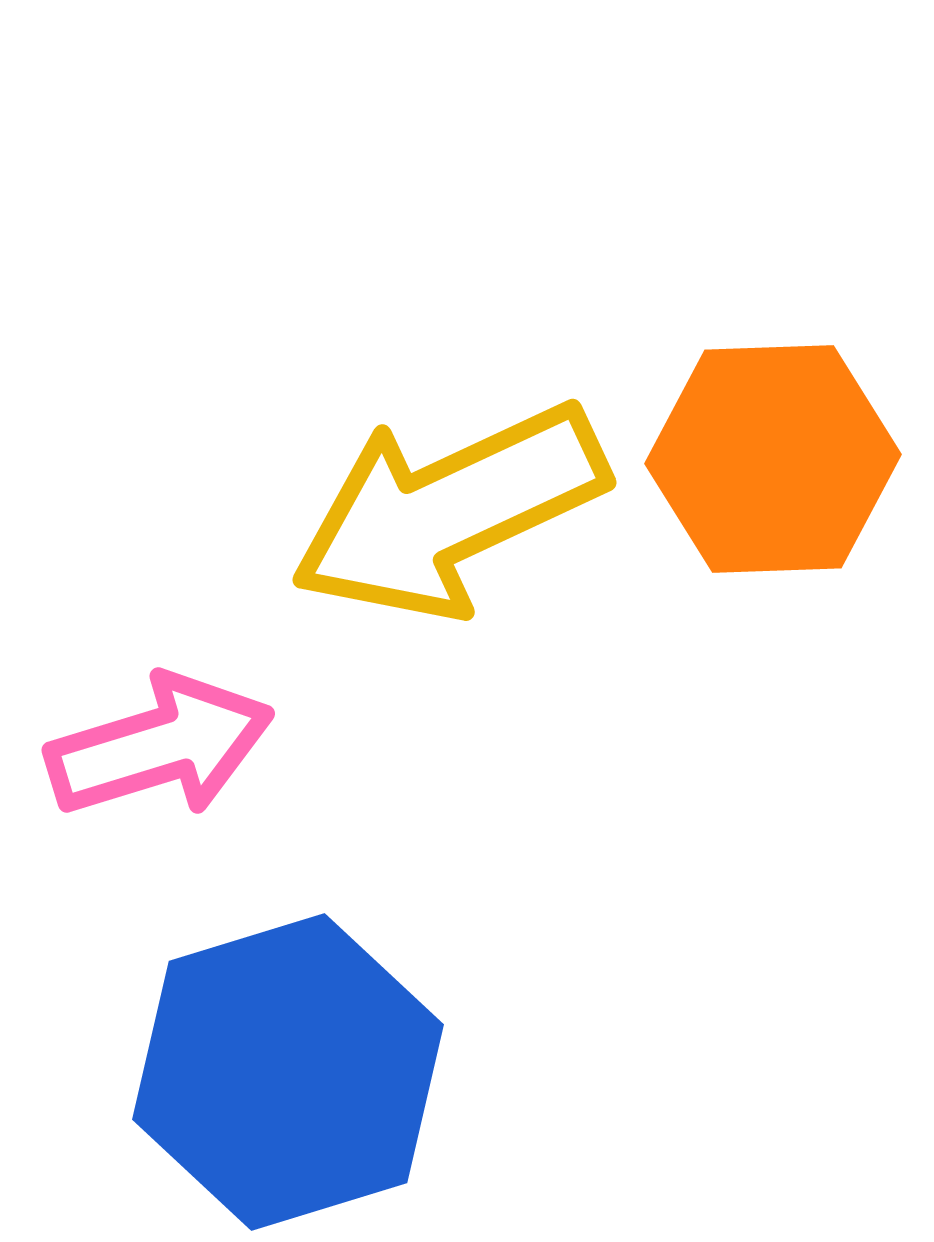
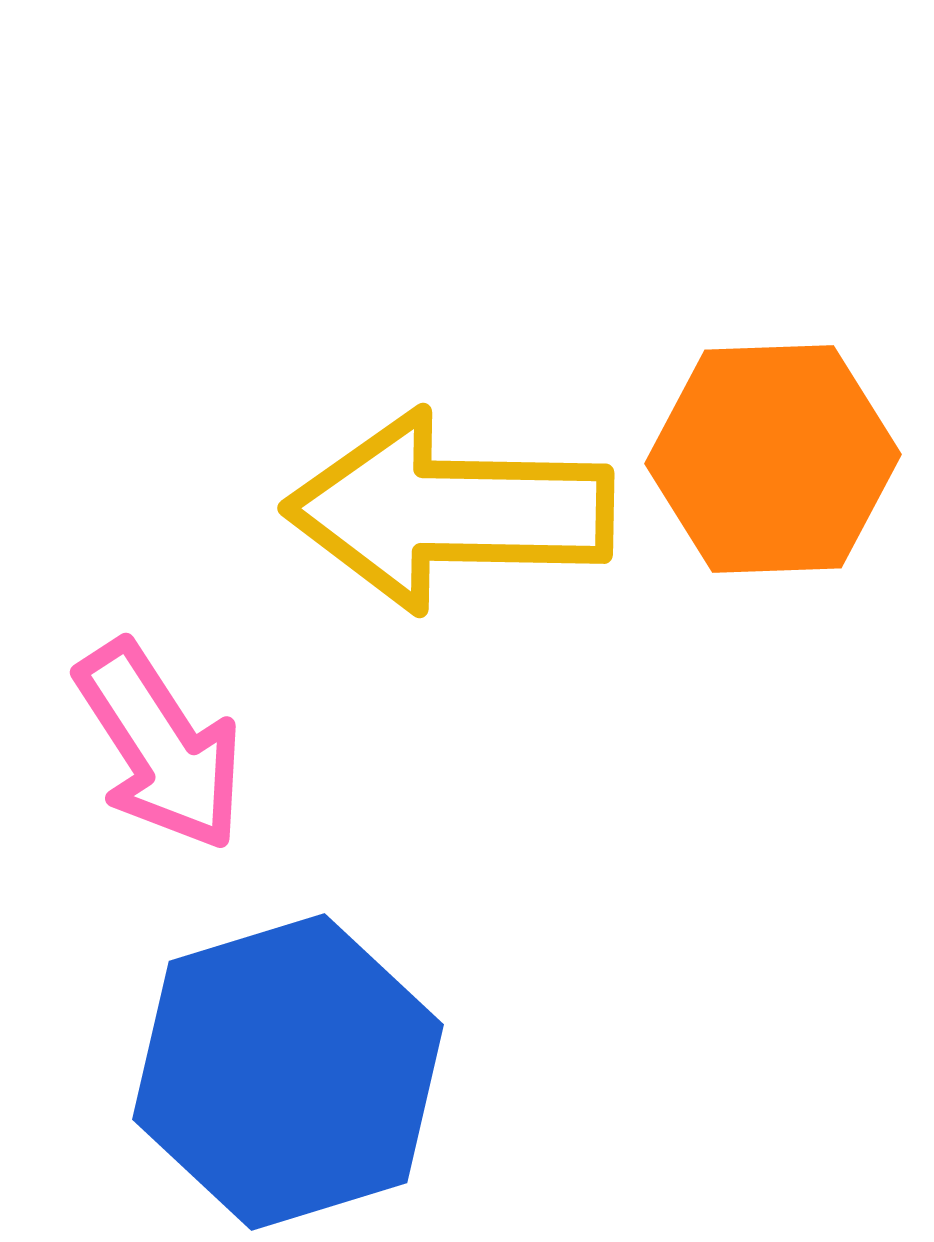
yellow arrow: rotated 26 degrees clockwise
pink arrow: rotated 74 degrees clockwise
